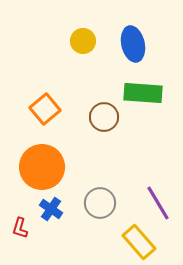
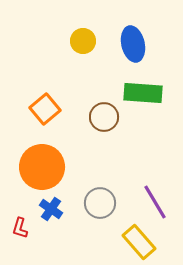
purple line: moved 3 px left, 1 px up
